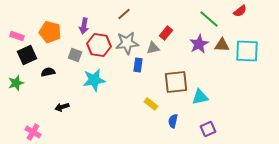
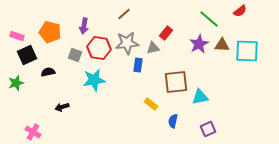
red hexagon: moved 3 px down
